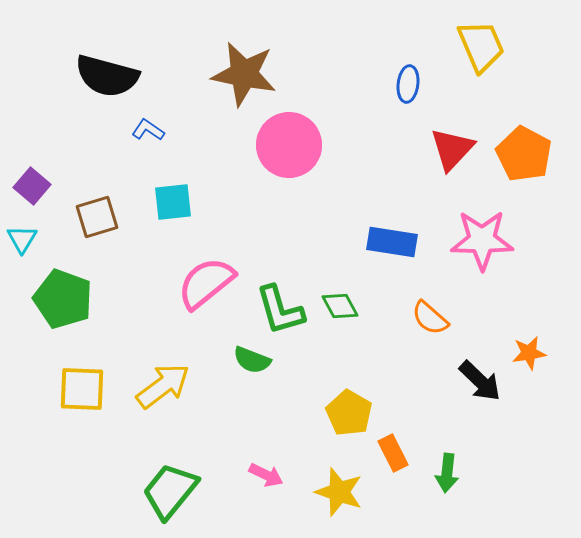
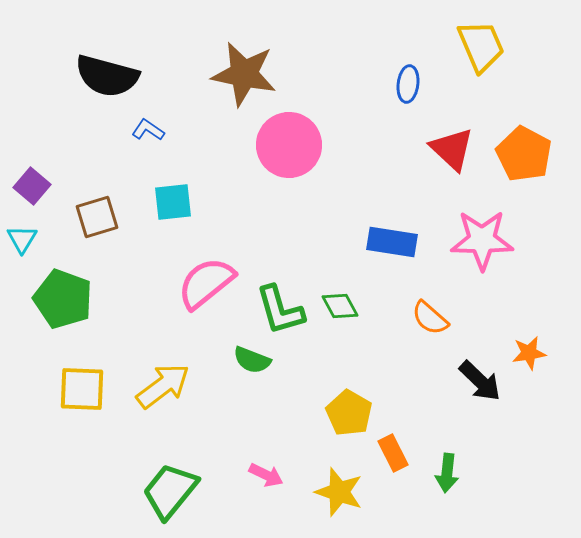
red triangle: rotated 30 degrees counterclockwise
